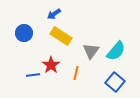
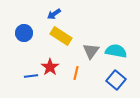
cyan semicircle: rotated 120 degrees counterclockwise
red star: moved 1 px left, 2 px down
blue line: moved 2 px left, 1 px down
blue square: moved 1 px right, 2 px up
